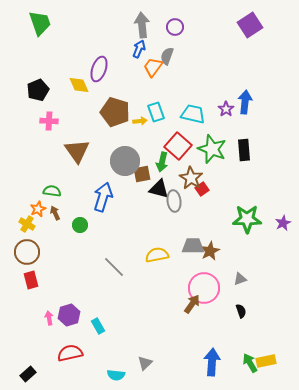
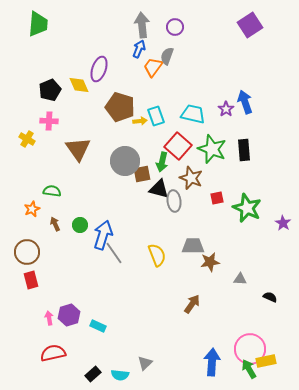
green trapezoid at (40, 23): moved 2 px left, 1 px down; rotated 24 degrees clockwise
black pentagon at (38, 90): moved 12 px right
blue arrow at (245, 102): rotated 25 degrees counterclockwise
brown pentagon at (115, 112): moved 5 px right, 5 px up
cyan rectangle at (156, 112): moved 4 px down
brown triangle at (77, 151): moved 1 px right, 2 px up
brown star at (191, 178): rotated 10 degrees counterclockwise
red square at (202, 189): moved 15 px right, 9 px down; rotated 24 degrees clockwise
blue arrow at (103, 197): moved 38 px down
orange star at (38, 209): moved 6 px left
brown arrow at (55, 213): moved 11 px down
green star at (247, 219): moved 11 px up; rotated 24 degrees clockwise
purple star at (283, 223): rotated 14 degrees counterclockwise
yellow cross at (27, 224): moved 85 px up
brown star at (210, 251): moved 11 px down; rotated 18 degrees clockwise
yellow semicircle at (157, 255): rotated 80 degrees clockwise
gray line at (114, 267): moved 14 px up; rotated 10 degrees clockwise
gray triangle at (240, 279): rotated 24 degrees clockwise
pink circle at (204, 288): moved 46 px right, 61 px down
black semicircle at (241, 311): moved 29 px right, 14 px up; rotated 48 degrees counterclockwise
cyan rectangle at (98, 326): rotated 35 degrees counterclockwise
red semicircle at (70, 353): moved 17 px left
green arrow at (250, 363): moved 1 px left, 6 px down
black rectangle at (28, 374): moved 65 px right
cyan semicircle at (116, 375): moved 4 px right
